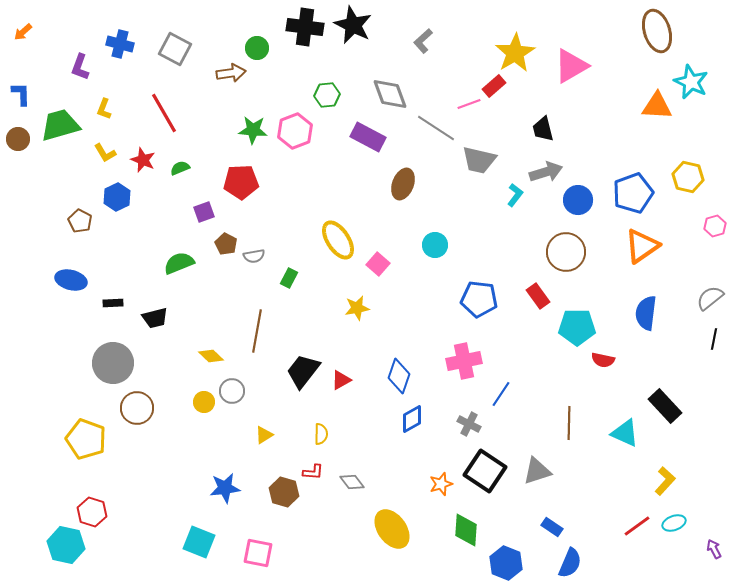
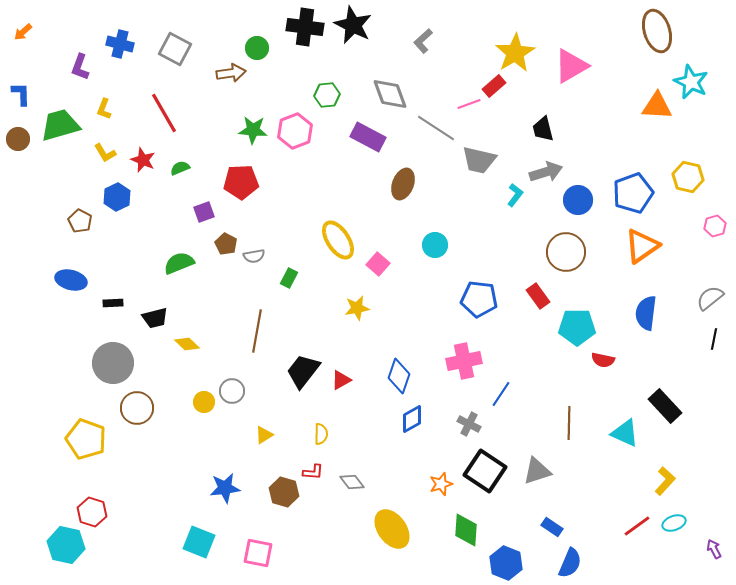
yellow diamond at (211, 356): moved 24 px left, 12 px up
